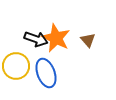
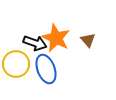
black arrow: moved 1 px left, 4 px down
yellow circle: moved 2 px up
blue ellipse: moved 4 px up
